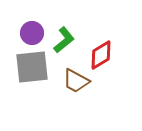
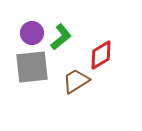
green L-shape: moved 3 px left, 3 px up
brown trapezoid: rotated 120 degrees clockwise
